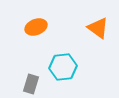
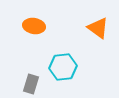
orange ellipse: moved 2 px left, 1 px up; rotated 30 degrees clockwise
